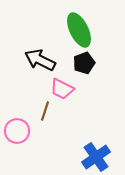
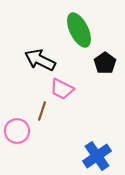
black pentagon: moved 21 px right; rotated 15 degrees counterclockwise
brown line: moved 3 px left
blue cross: moved 1 px right, 1 px up
